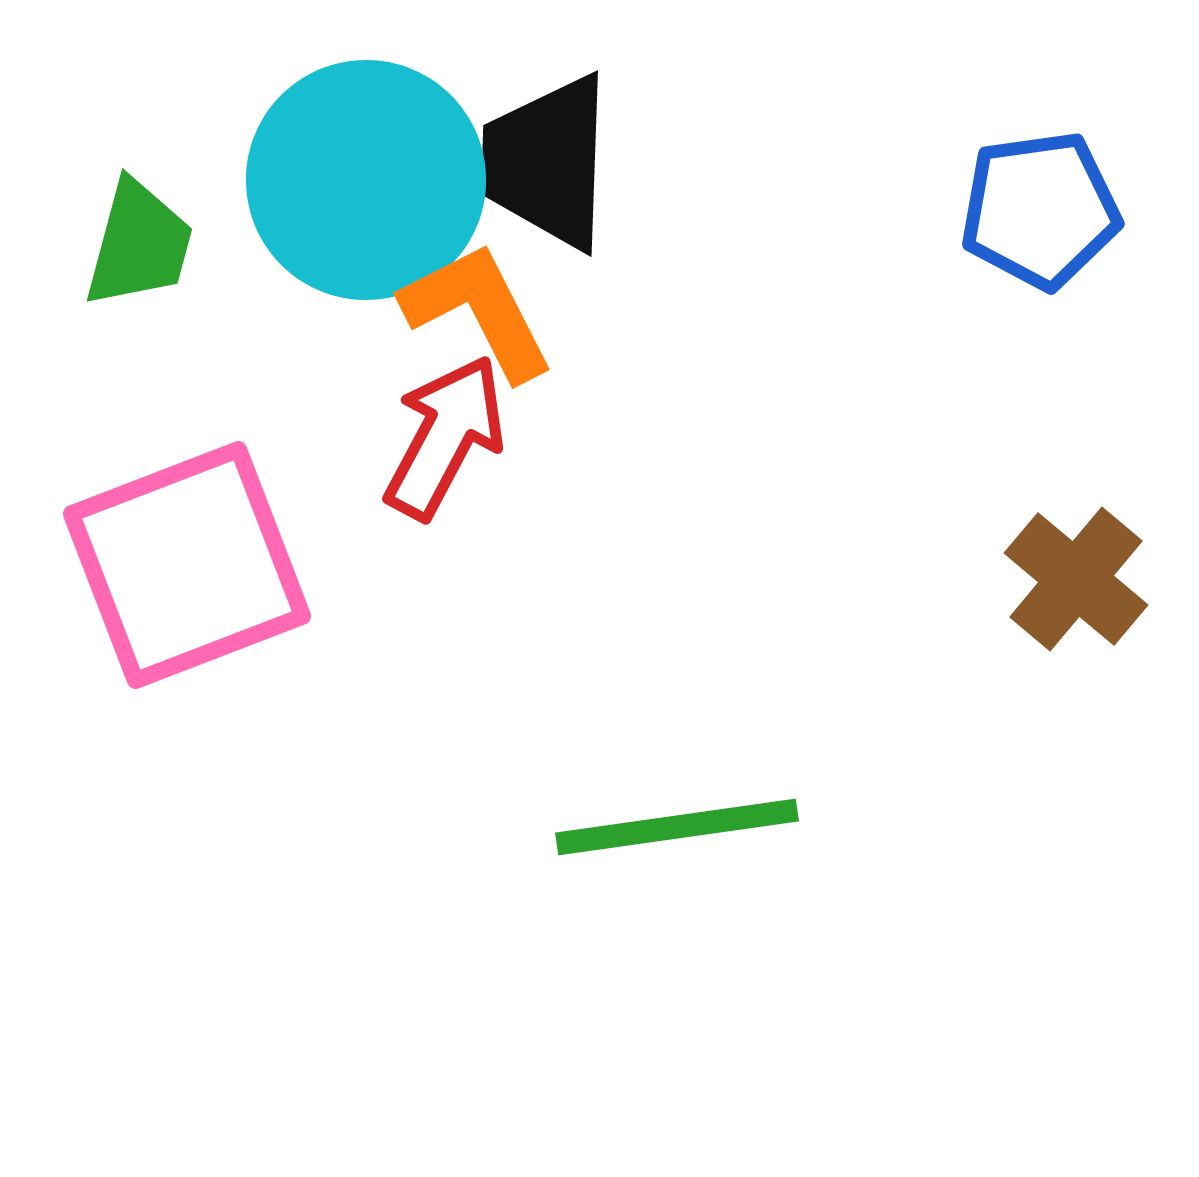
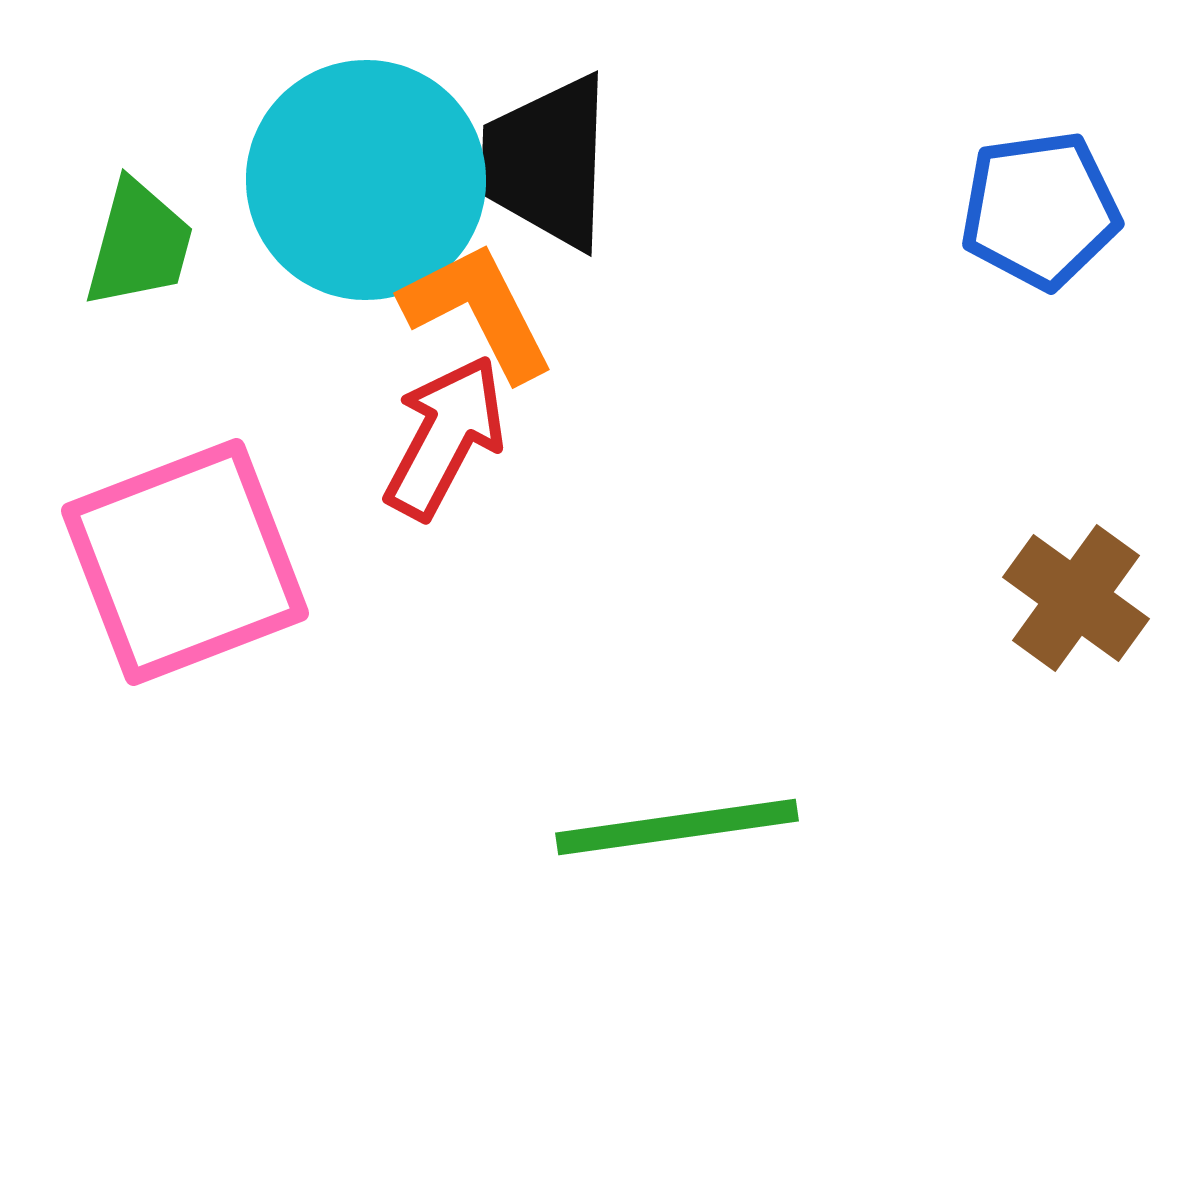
pink square: moved 2 px left, 3 px up
brown cross: moved 19 px down; rotated 4 degrees counterclockwise
